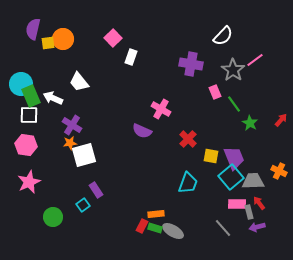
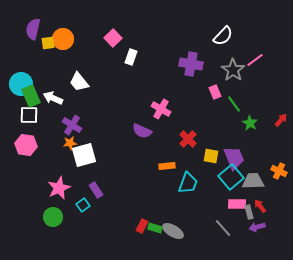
pink star at (29, 182): moved 30 px right, 6 px down
red arrow at (259, 203): moved 1 px right, 3 px down
orange rectangle at (156, 214): moved 11 px right, 48 px up
